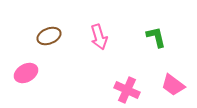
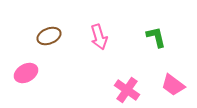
pink cross: rotated 10 degrees clockwise
